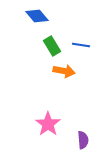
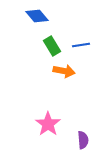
blue line: rotated 18 degrees counterclockwise
